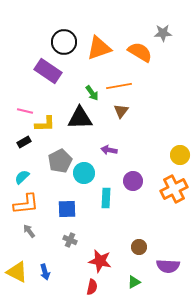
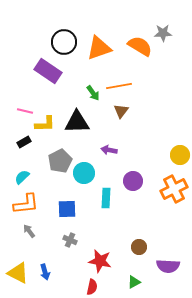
orange semicircle: moved 6 px up
green arrow: moved 1 px right
black triangle: moved 3 px left, 4 px down
yellow triangle: moved 1 px right, 1 px down
